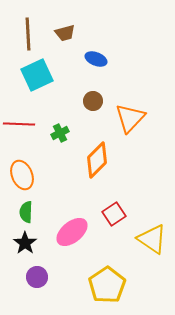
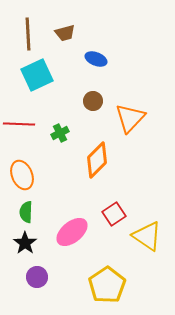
yellow triangle: moved 5 px left, 3 px up
